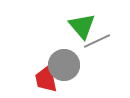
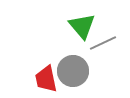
gray line: moved 6 px right, 2 px down
gray circle: moved 9 px right, 6 px down
